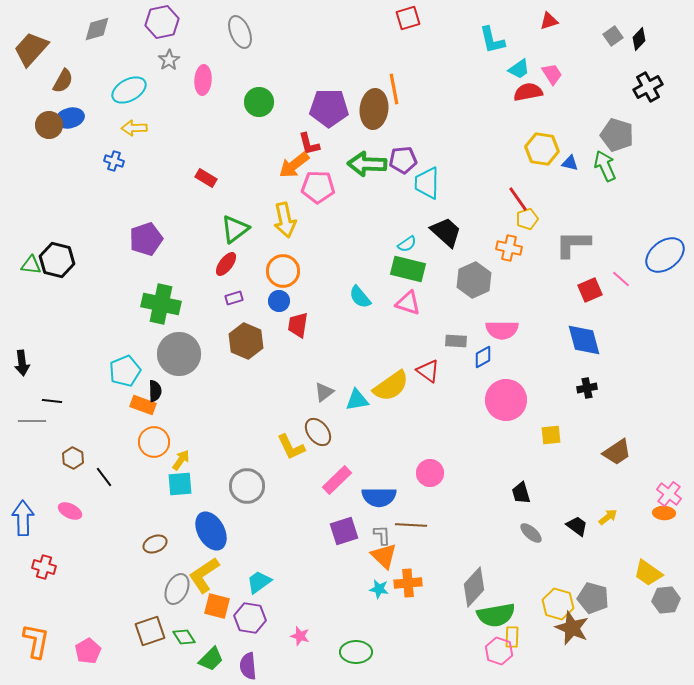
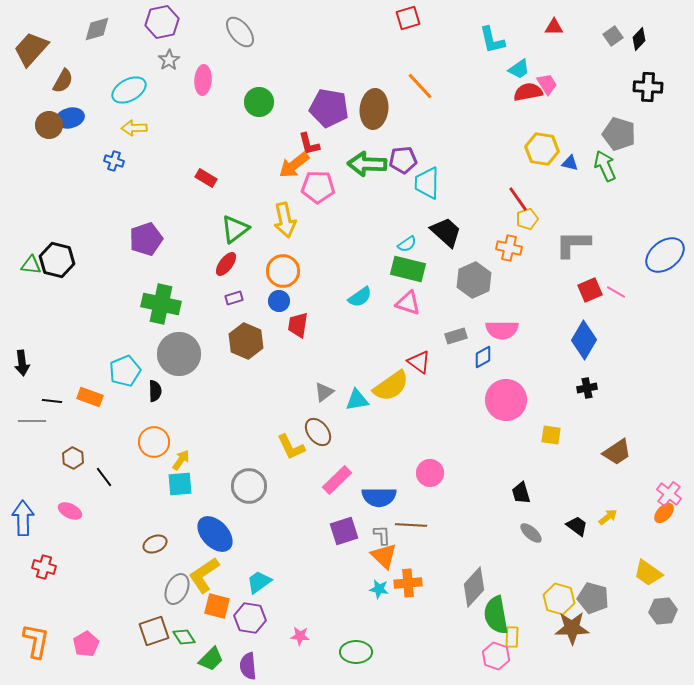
red triangle at (549, 21): moved 5 px right, 6 px down; rotated 18 degrees clockwise
gray ellipse at (240, 32): rotated 16 degrees counterclockwise
pink trapezoid at (552, 74): moved 5 px left, 10 px down
black cross at (648, 87): rotated 32 degrees clockwise
orange line at (394, 89): moved 26 px right, 3 px up; rotated 32 degrees counterclockwise
purple pentagon at (329, 108): rotated 9 degrees clockwise
gray pentagon at (617, 135): moved 2 px right, 1 px up
pink line at (621, 279): moved 5 px left, 13 px down; rotated 12 degrees counterclockwise
cyan semicircle at (360, 297): rotated 85 degrees counterclockwise
blue diamond at (584, 340): rotated 45 degrees clockwise
gray rectangle at (456, 341): moved 5 px up; rotated 20 degrees counterclockwise
red triangle at (428, 371): moved 9 px left, 9 px up
orange rectangle at (143, 405): moved 53 px left, 8 px up
yellow square at (551, 435): rotated 15 degrees clockwise
gray circle at (247, 486): moved 2 px right
orange ellipse at (664, 513): rotated 50 degrees counterclockwise
blue ellipse at (211, 531): moved 4 px right, 3 px down; rotated 15 degrees counterclockwise
gray hexagon at (666, 600): moved 3 px left, 11 px down
yellow hexagon at (558, 604): moved 1 px right, 5 px up
green semicircle at (496, 615): rotated 90 degrees clockwise
brown star at (572, 628): rotated 24 degrees counterclockwise
brown square at (150, 631): moved 4 px right
pink star at (300, 636): rotated 12 degrees counterclockwise
pink pentagon at (88, 651): moved 2 px left, 7 px up
pink hexagon at (499, 651): moved 3 px left, 5 px down
